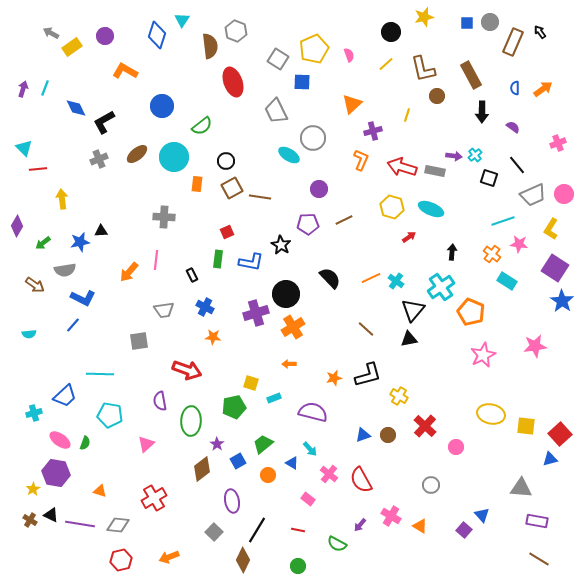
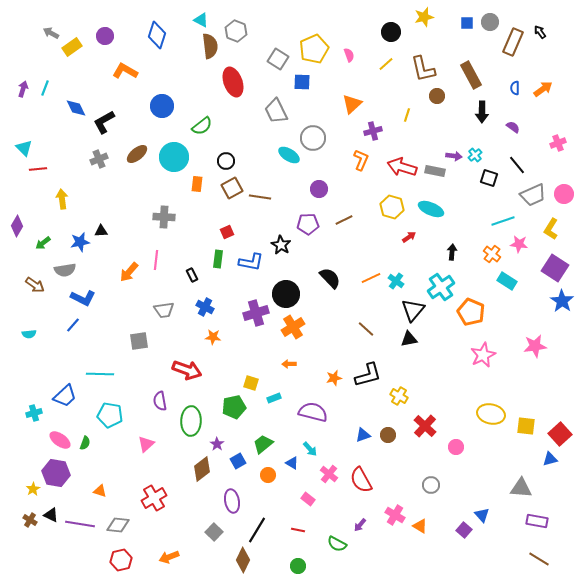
cyan triangle at (182, 20): moved 19 px right; rotated 35 degrees counterclockwise
pink cross at (391, 516): moved 4 px right, 1 px up
